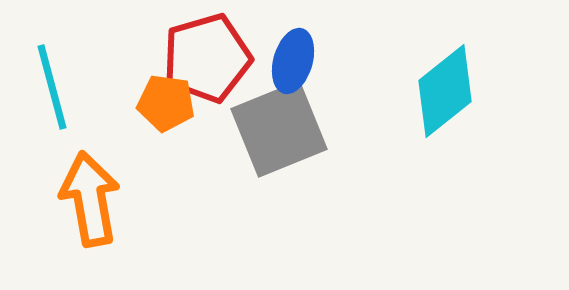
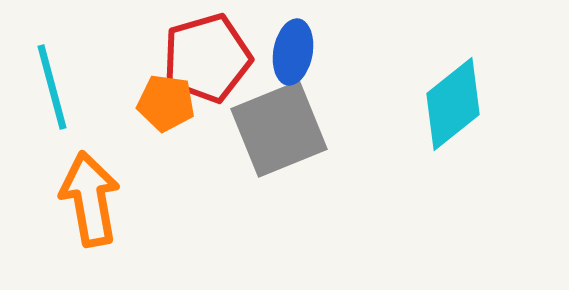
blue ellipse: moved 9 px up; rotated 6 degrees counterclockwise
cyan diamond: moved 8 px right, 13 px down
